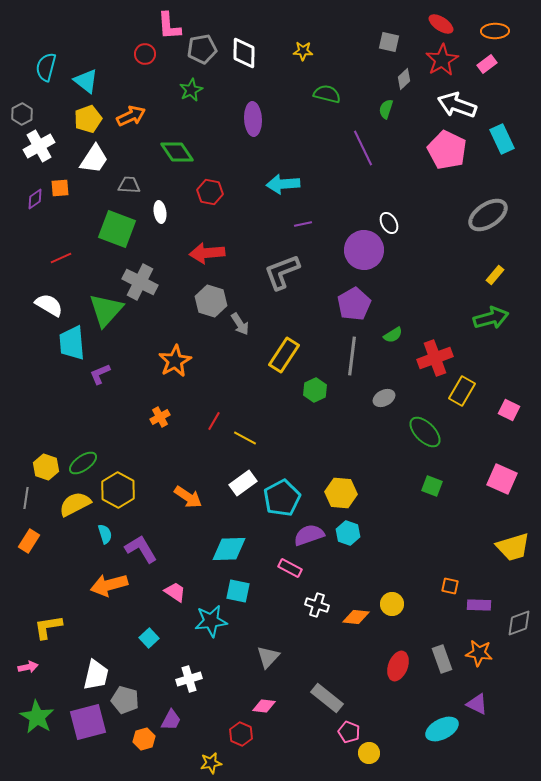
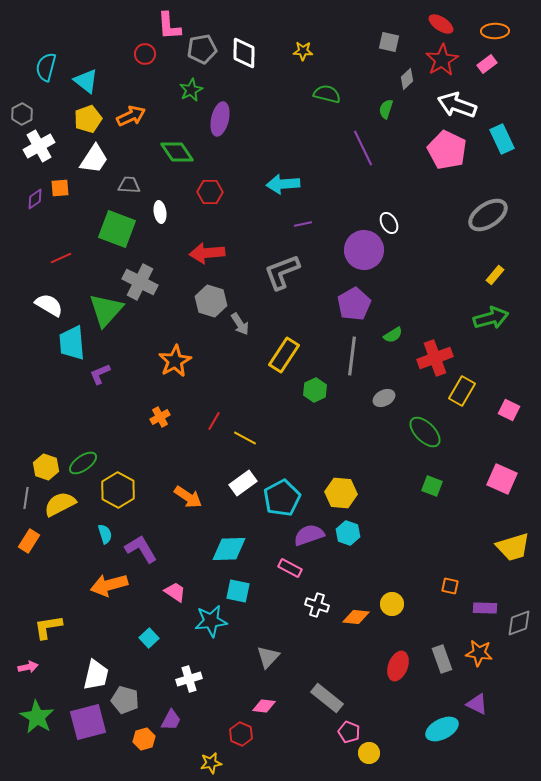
gray diamond at (404, 79): moved 3 px right
purple ellipse at (253, 119): moved 33 px left; rotated 16 degrees clockwise
red hexagon at (210, 192): rotated 10 degrees counterclockwise
yellow semicircle at (75, 504): moved 15 px left
purple rectangle at (479, 605): moved 6 px right, 3 px down
